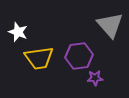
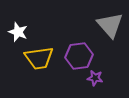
purple star: rotated 14 degrees clockwise
